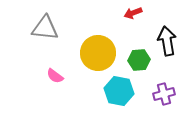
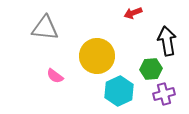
yellow circle: moved 1 px left, 3 px down
green hexagon: moved 12 px right, 9 px down
cyan hexagon: rotated 24 degrees clockwise
